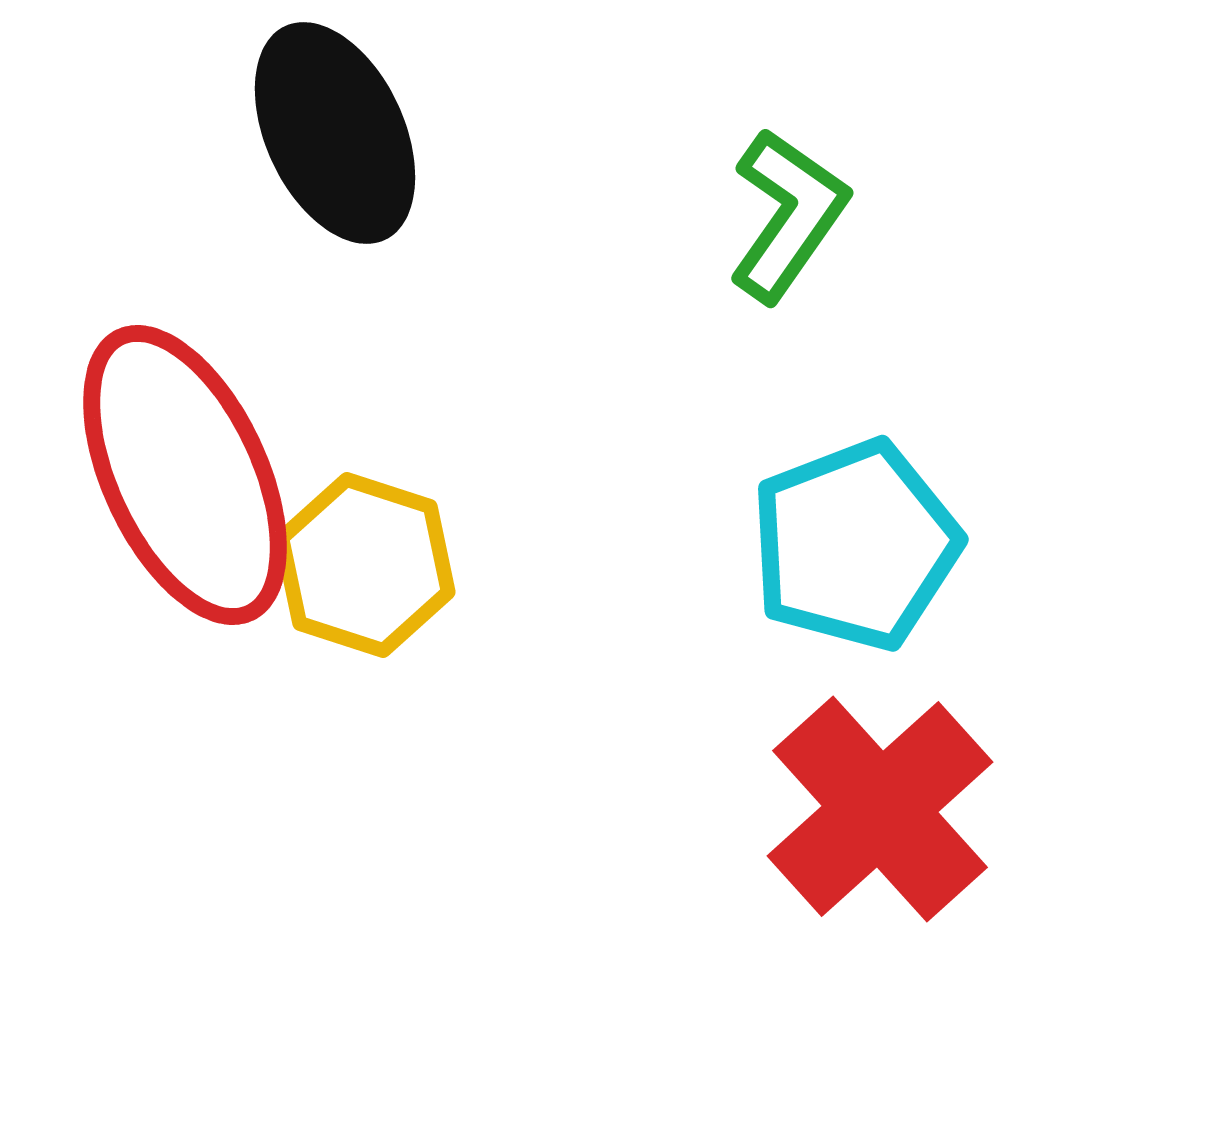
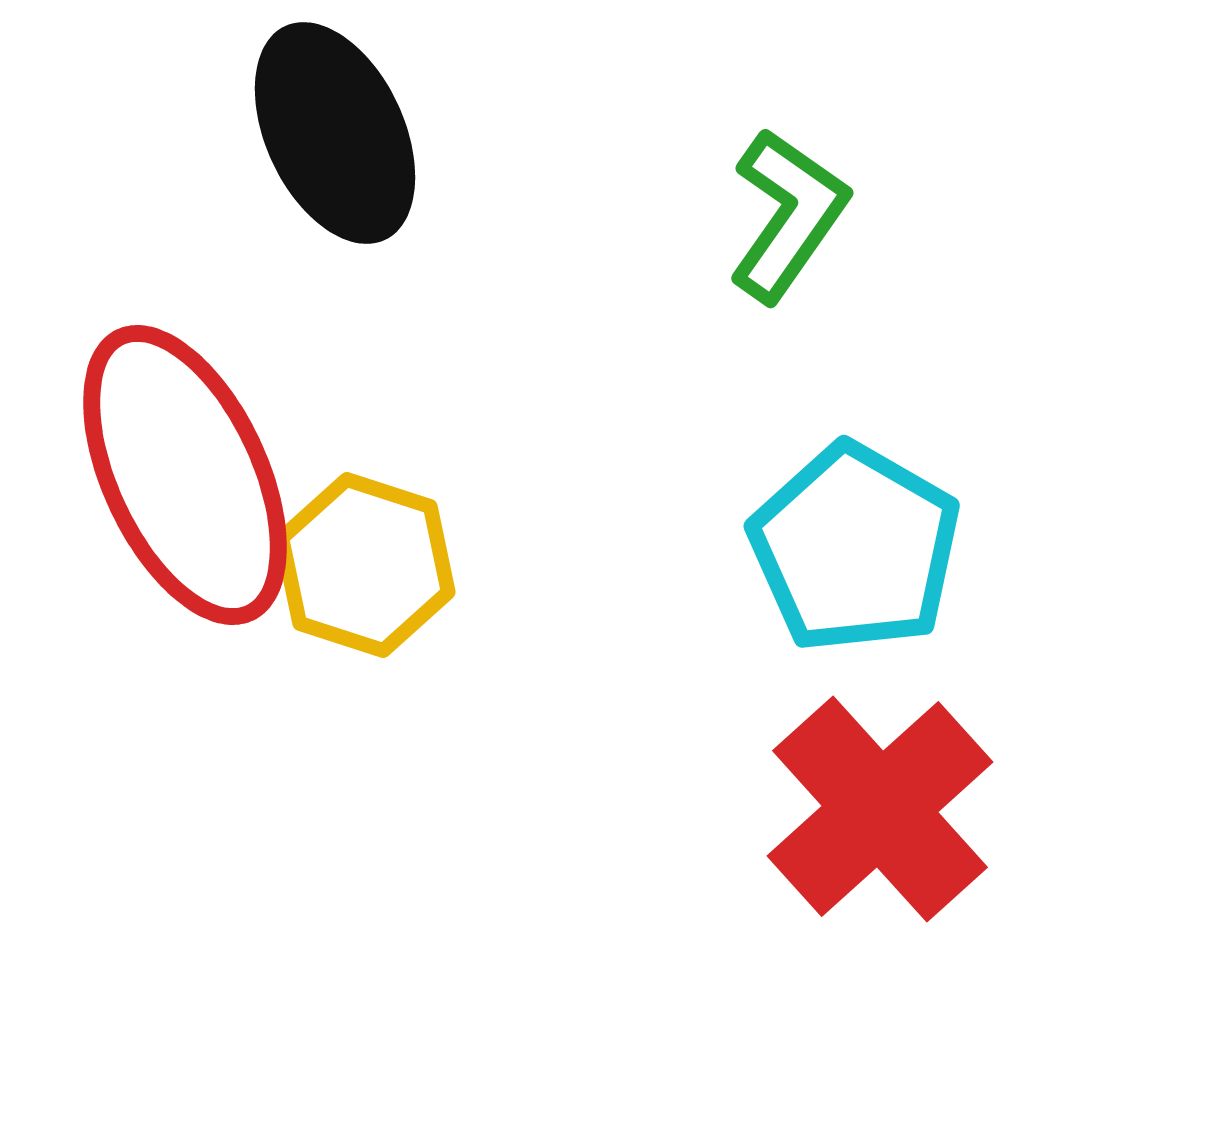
cyan pentagon: moved 3 px down; rotated 21 degrees counterclockwise
